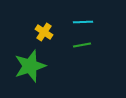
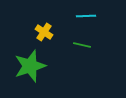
cyan line: moved 3 px right, 6 px up
green line: rotated 24 degrees clockwise
